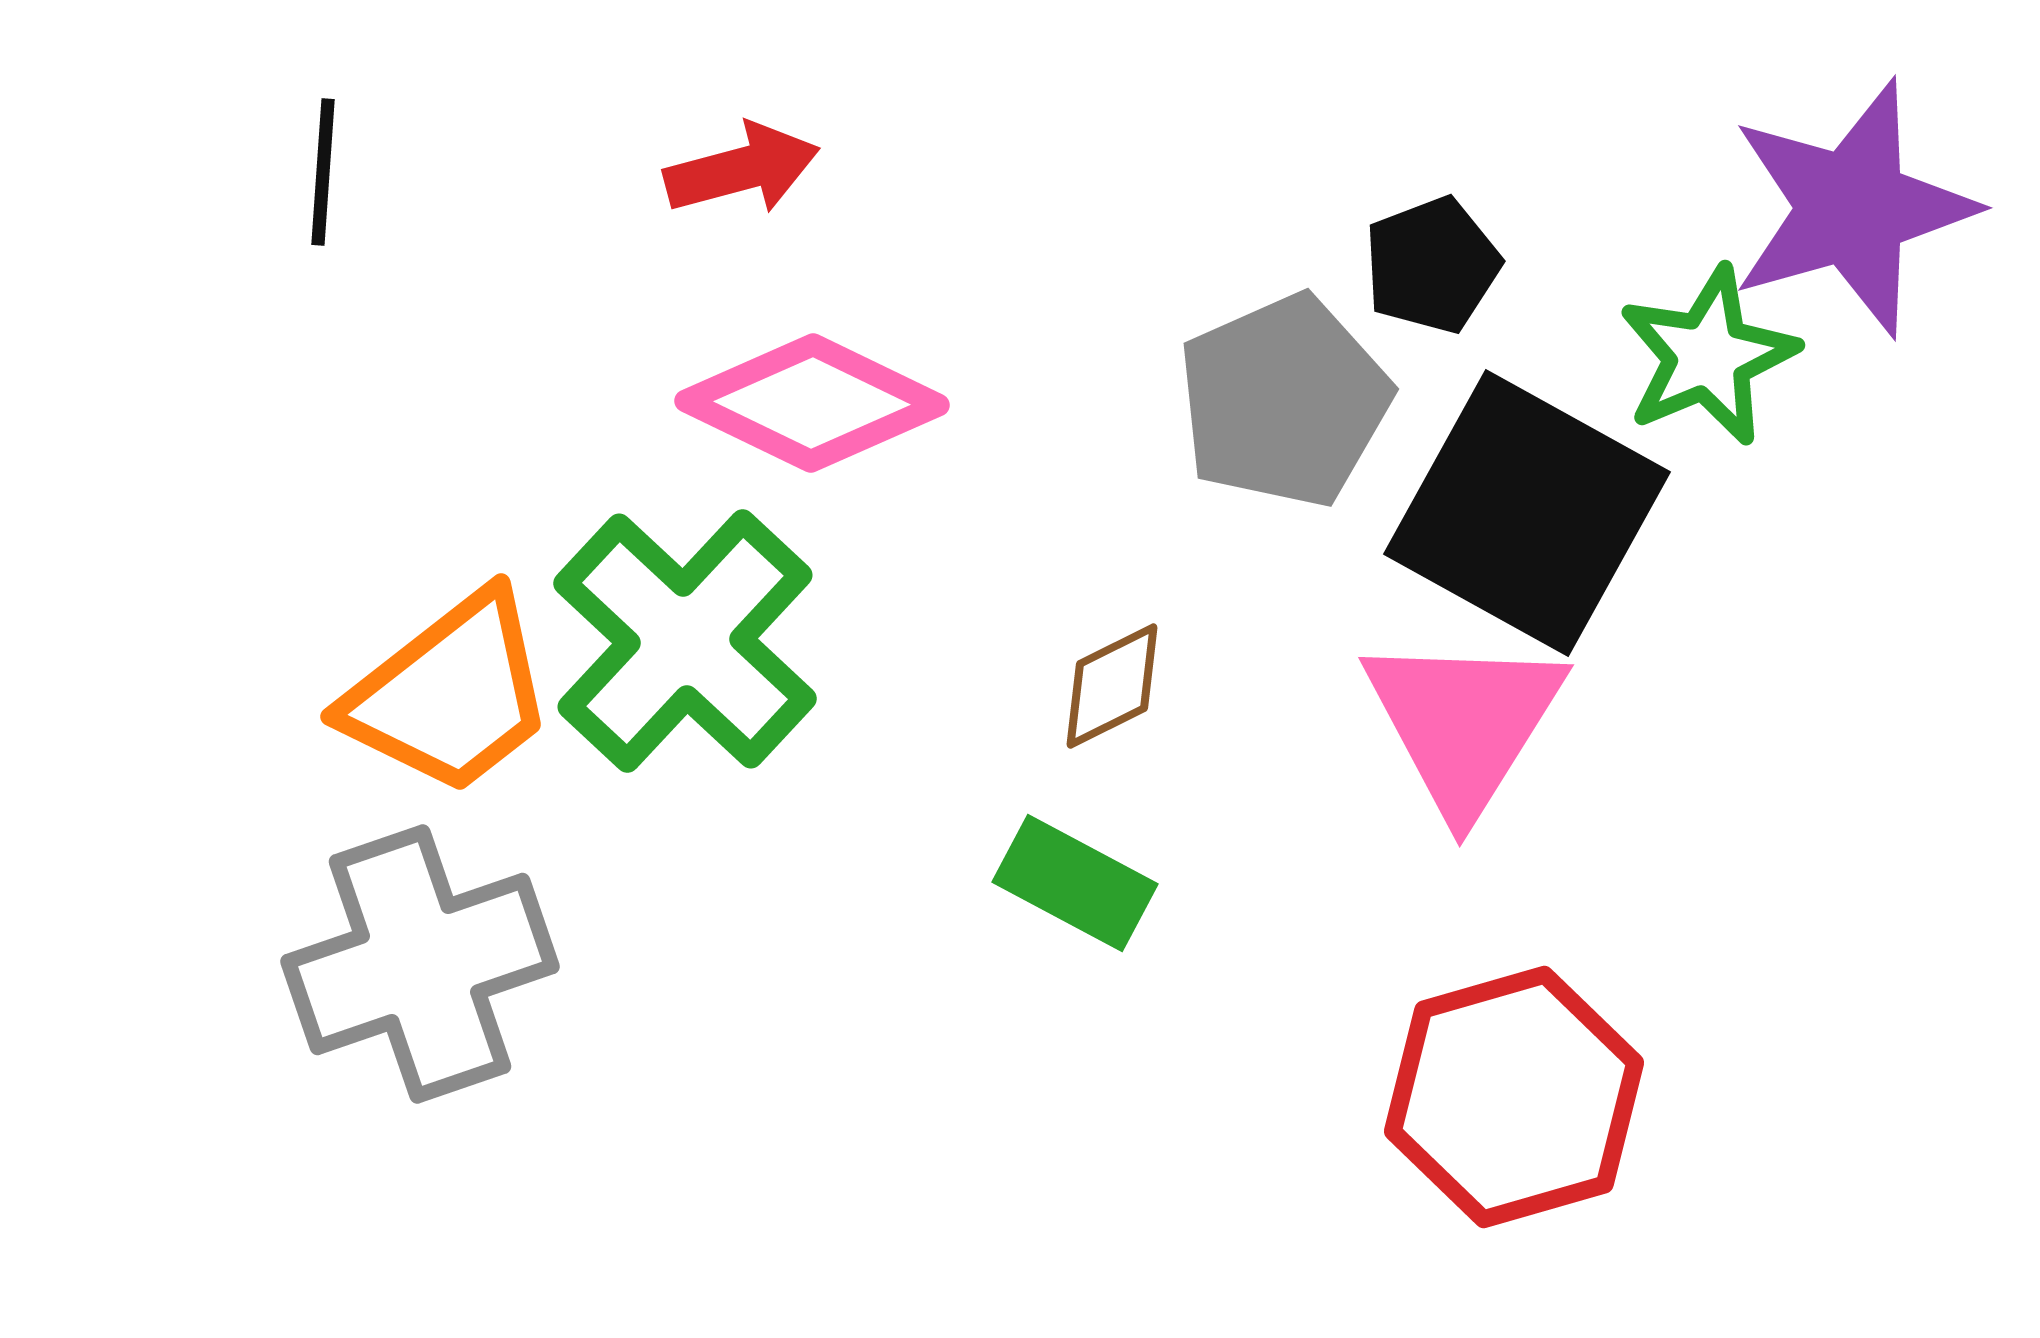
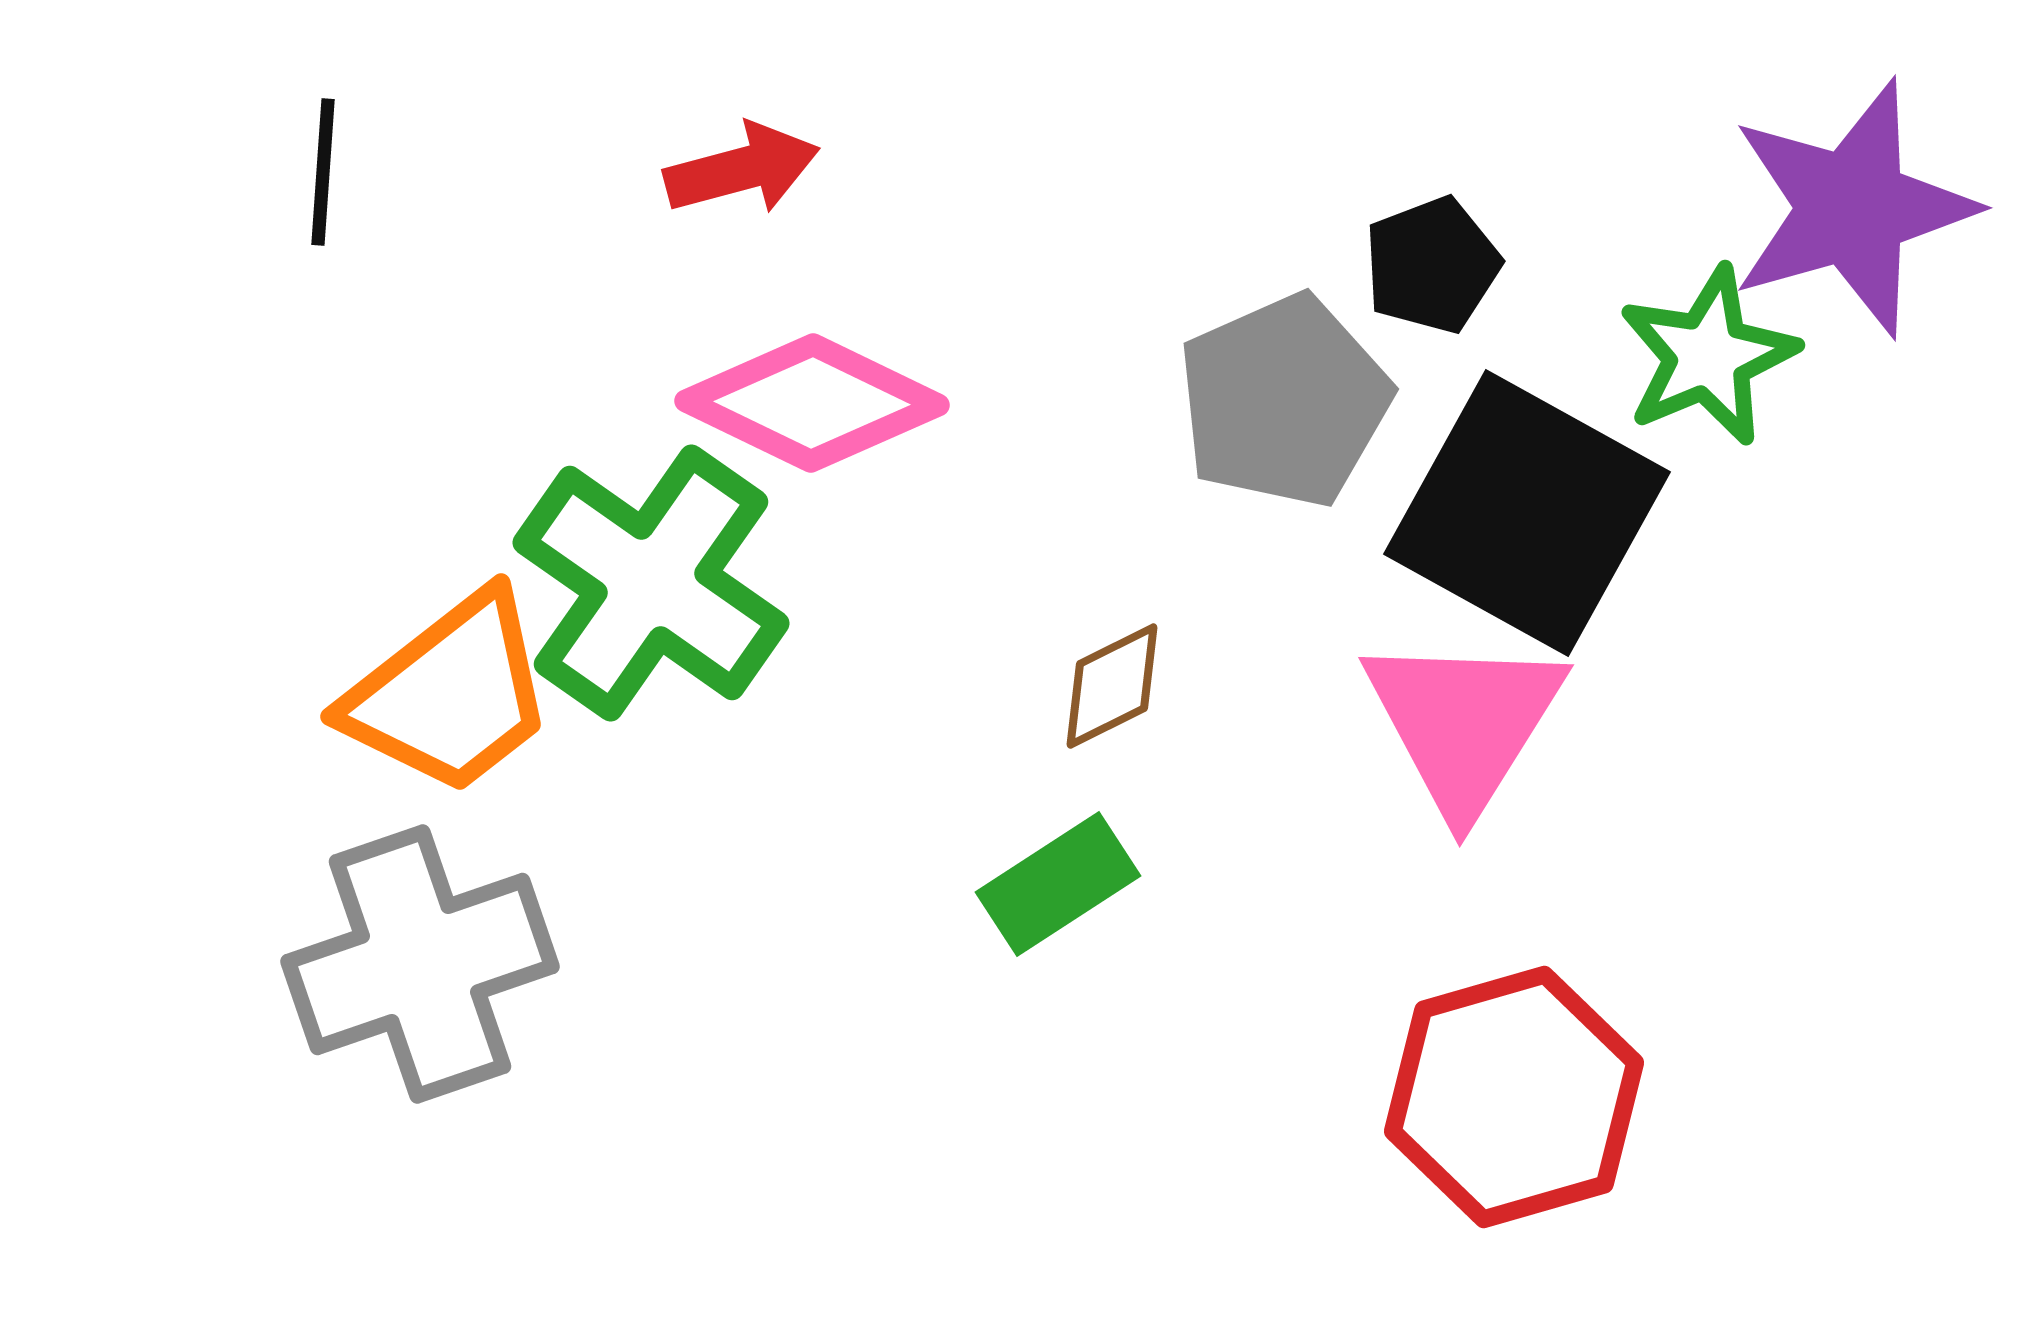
green cross: moved 34 px left, 58 px up; rotated 8 degrees counterclockwise
green rectangle: moved 17 px left, 1 px down; rotated 61 degrees counterclockwise
